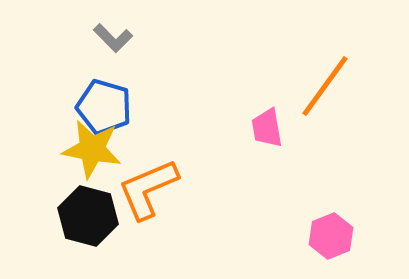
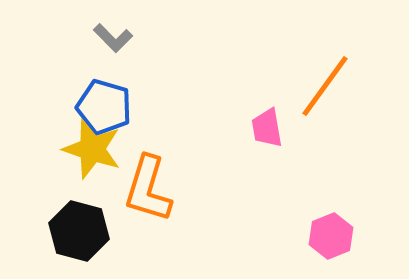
yellow star: rotated 8 degrees clockwise
orange L-shape: rotated 50 degrees counterclockwise
black hexagon: moved 9 px left, 15 px down
